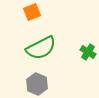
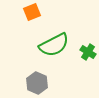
green semicircle: moved 13 px right, 3 px up
gray hexagon: moved 1 px up
